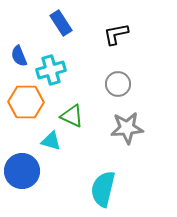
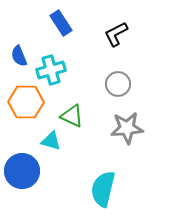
black L-shape: rotated 16 degrees counterclockwise
